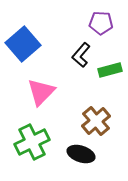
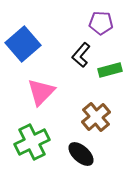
brown cross: moved 4 px up
black ellipse: rotated 24 degrees clockwise
